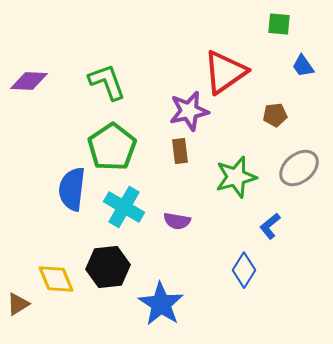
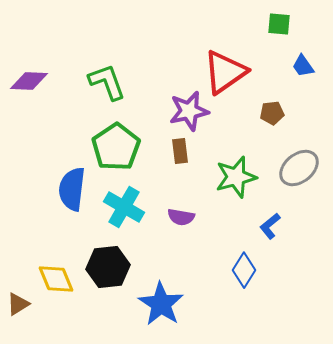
brown pentagon: moved 3 px left, 2 px up
green pentagon: moved 4 px right
purple semicircle: moved 4 px right, 4 px up
